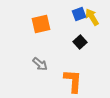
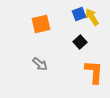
orange L-shape: moved 21 px right, 9 px up
